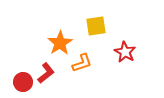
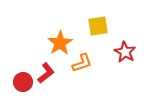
yellow square: moved 2 px right
